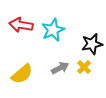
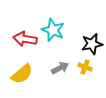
red arrow: moved 4 px right, 14 px down
cyan star: rotated 25 degrees counterclockwise
yellow cross: moved 1 px right; rotated 24 degrees counterclockwise
